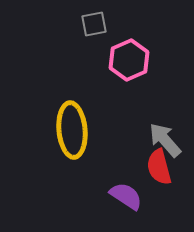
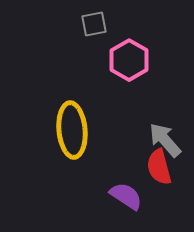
pink hexagon: rotated 6 degrees counterclockwise
